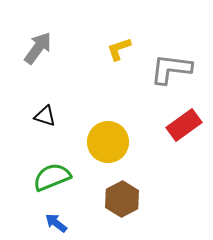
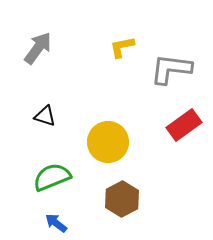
yellow L-shape: moved 3 px right, 2 px up; rotated 8 degrees clockwise
